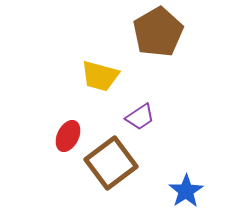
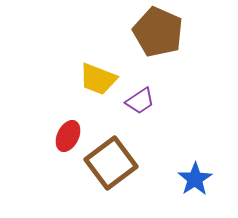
brown pentagon: rotated 18 degrees counterclockwise
yellow trapezoid: moved 2 px left, 3 px down; rotated 6 degrees clockwise
purple trapezoid: moved 16 px up
blue star: moved 9 px right, 12 px up
